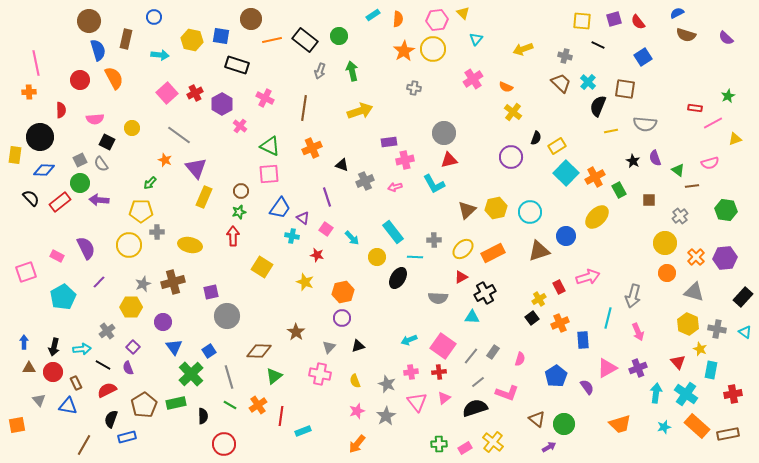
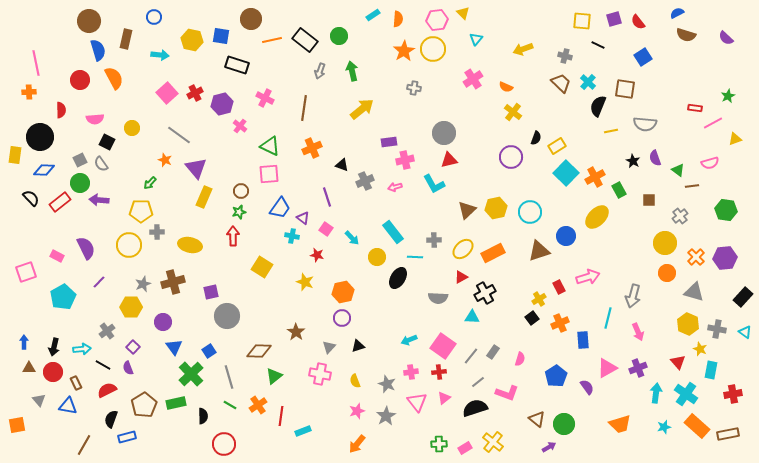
purple hexagon at (222, 104): rotated 15 degrees clockwise
yellow arrow at (360, 111): moved 2 px right, 2 px up; rotated 20 degrees counterclockwise
